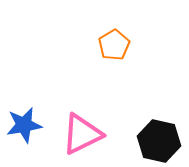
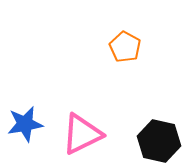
orange pentagon: moved 11 px right, 2 px down; rotated 12 degrees counterclockwise
blue star: moved 1 px right, 1 px up
